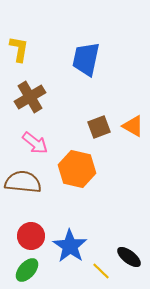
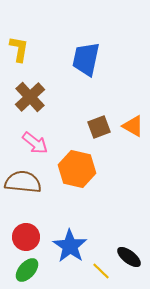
brown cross: rotated 12 degrees counterclockwise
red circle: moved 5 px left, 1 px down
